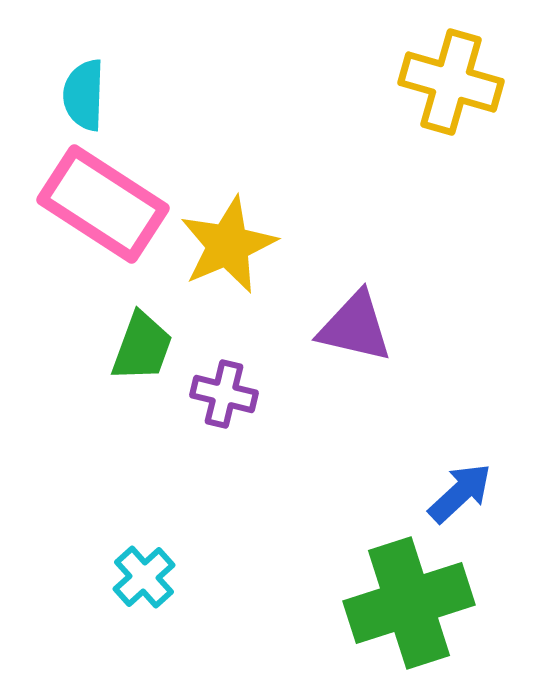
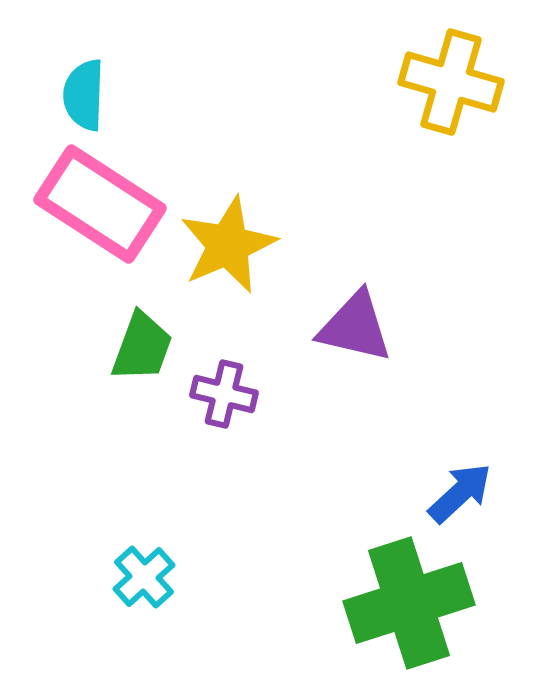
pink rectangle: moved 3 px left
